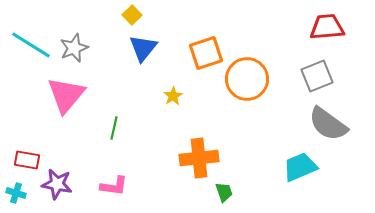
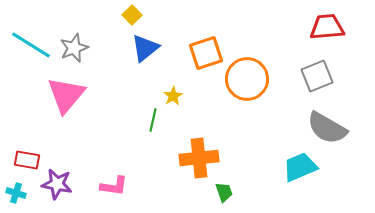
blue triangle: moved 2 px right; rotated 12 degrees clockwise
gray semicircle: moved 1 px left, 4 px down; rotated 6 degrees counterclockwise
green line: moved 39 px right, 8 px up
